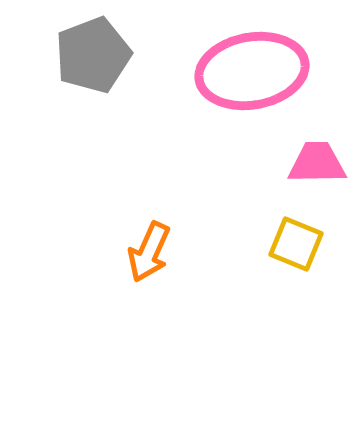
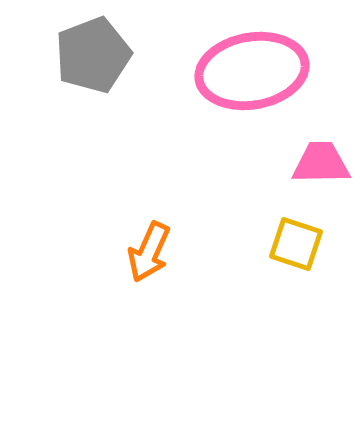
pink trapezoid: moved 4 px right
yellow square: rotated 4 degrees counterclockwise
